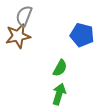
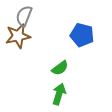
green semicircle: rotated 24 degrees clockwise
